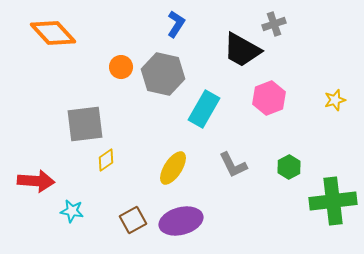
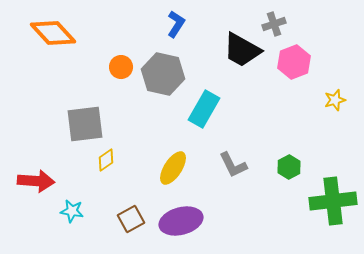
pink hexagon: moved 25 px right, 36 px up
brown square: moved 2 px left, 1 px up
